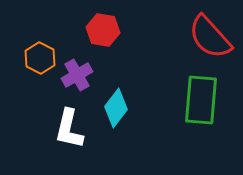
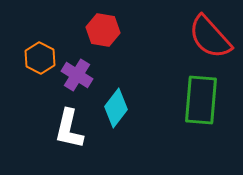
purple cross: rotated 28 degrees counterclockwise
